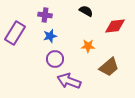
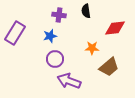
black semicircle: rotated 128 degrees counterclockwise
purple cross: moved 14 px right
red diamond: moved 2 px down
orange star: moved 4 px right, 2 px down
